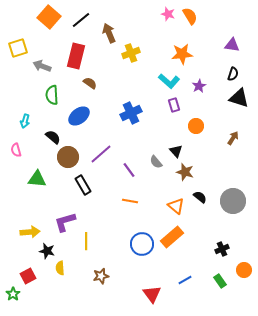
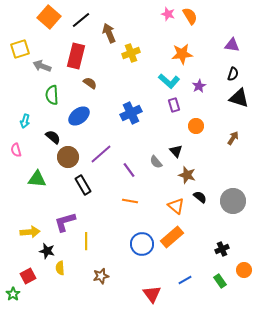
yellow square at (18, 48): moved 2 px right, 1 px down
brown star at (185, 172): moved 2 px right, 3 px down
